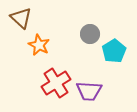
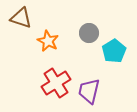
brown triangle: rotated 25 degrees counterclockwise
gray circle: moved 1 px left, 1 px up
orange star: moved 9 px right, 4 px up
purple trapezoid: rotated 100 degrees clockwise
